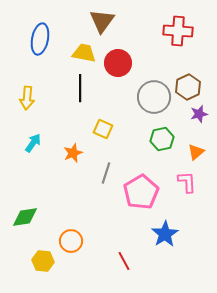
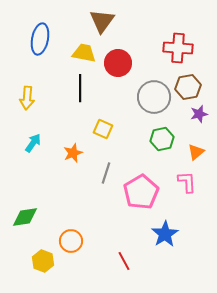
red cross: moved 17 px down
brown hexagon: rotated 15 degrees clockwise
yellow hexagon: rotated 15 degrees clockwise
